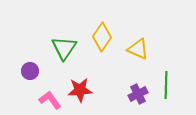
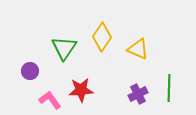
green line: moved 3 px right, 3 px down
red star: moved 1 px right
